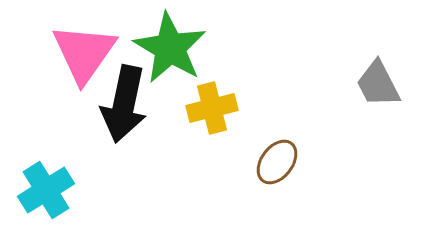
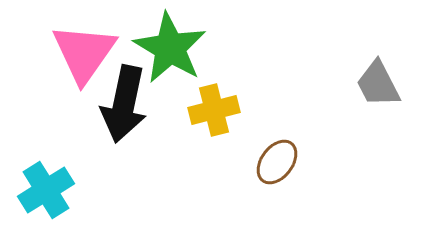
yellow cross: moved 2 px right, 2 px down
